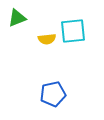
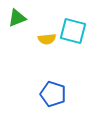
cyan square: rotated 20 degrees clockwise
blue pentagon: rotated 30 degrees clockwise
